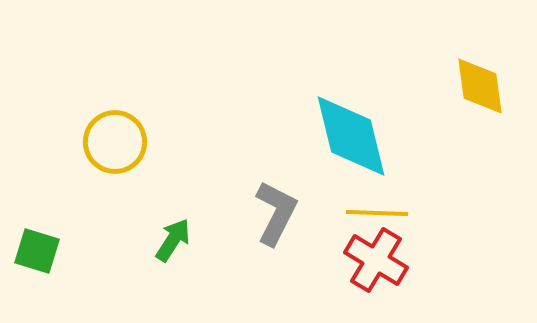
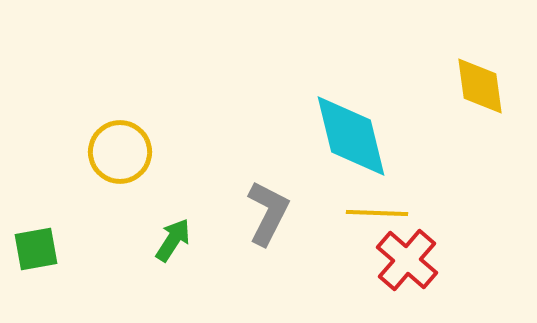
yellow circle: moved 5 px right, 10 px down
gray L-shape: moved 8 px left
green square: moved 1 px left, 2 px up; rotated 27 degrees counterclockwise
red cross: moved 31 px right; rotated 10 degrees clockwise
